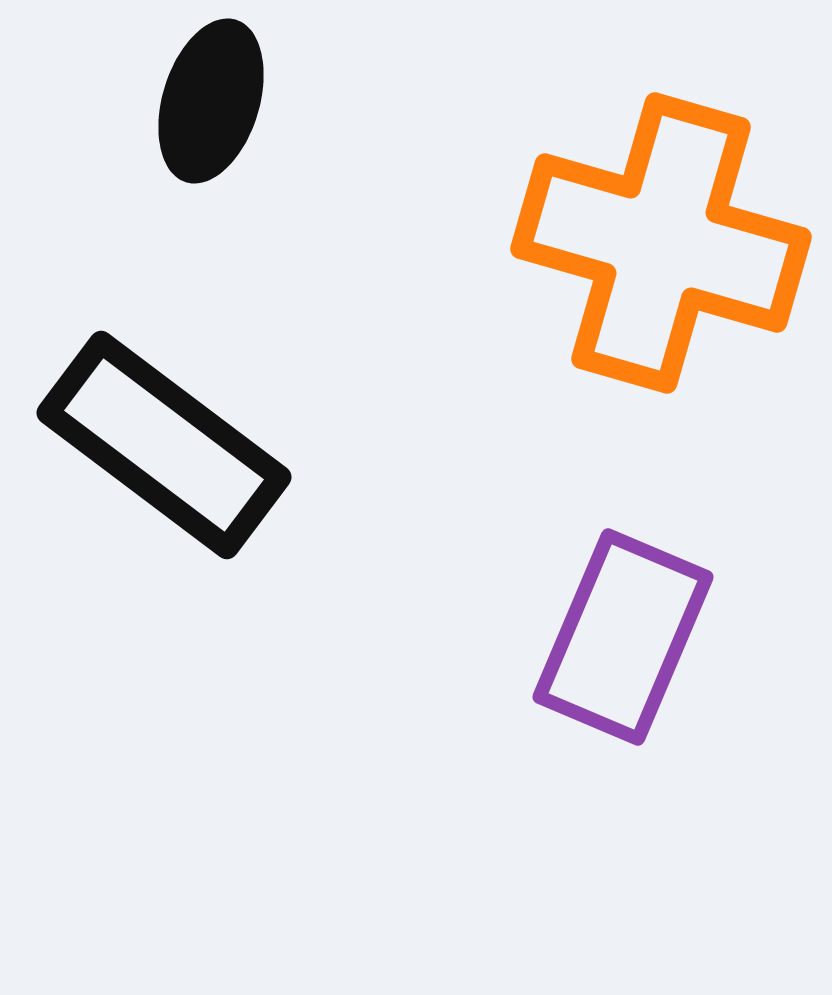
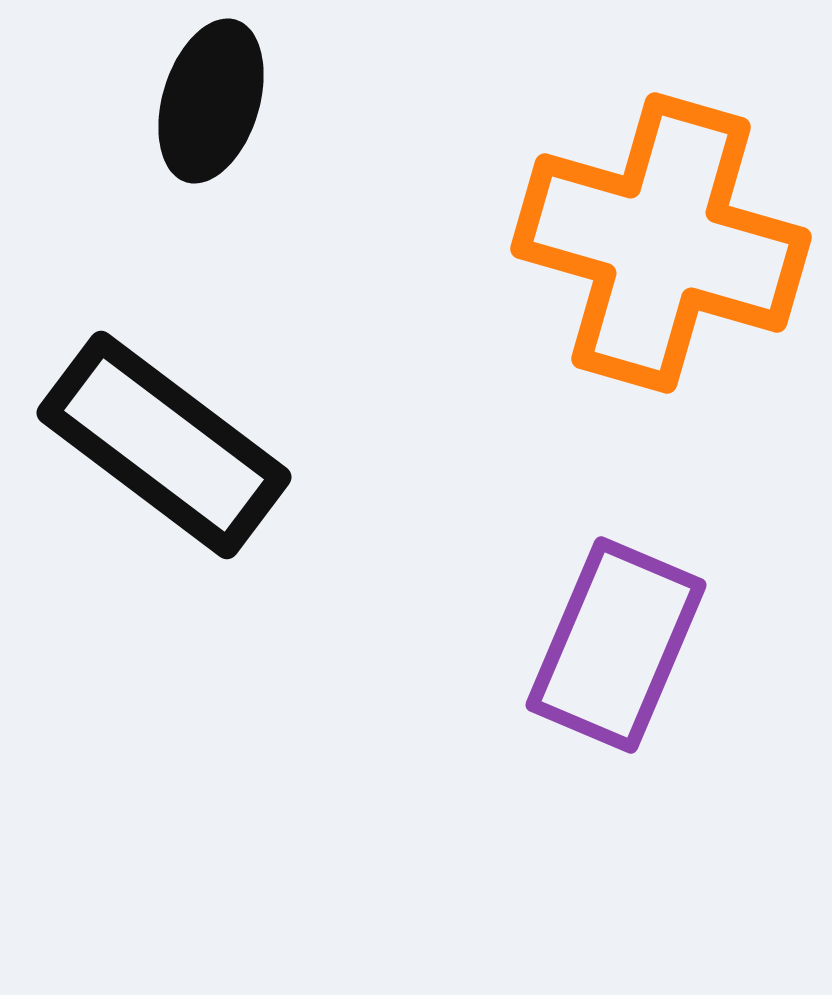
purple rectangle: moved 7 px left, 8 px down
